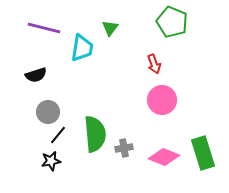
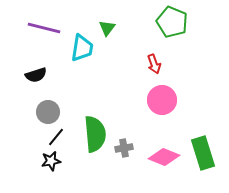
green triangle: moved 3 px left
black line: moved 2 px left, 2 px down
